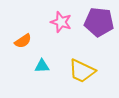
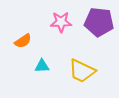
pink star: rotated 20 degrees counterclockwise
